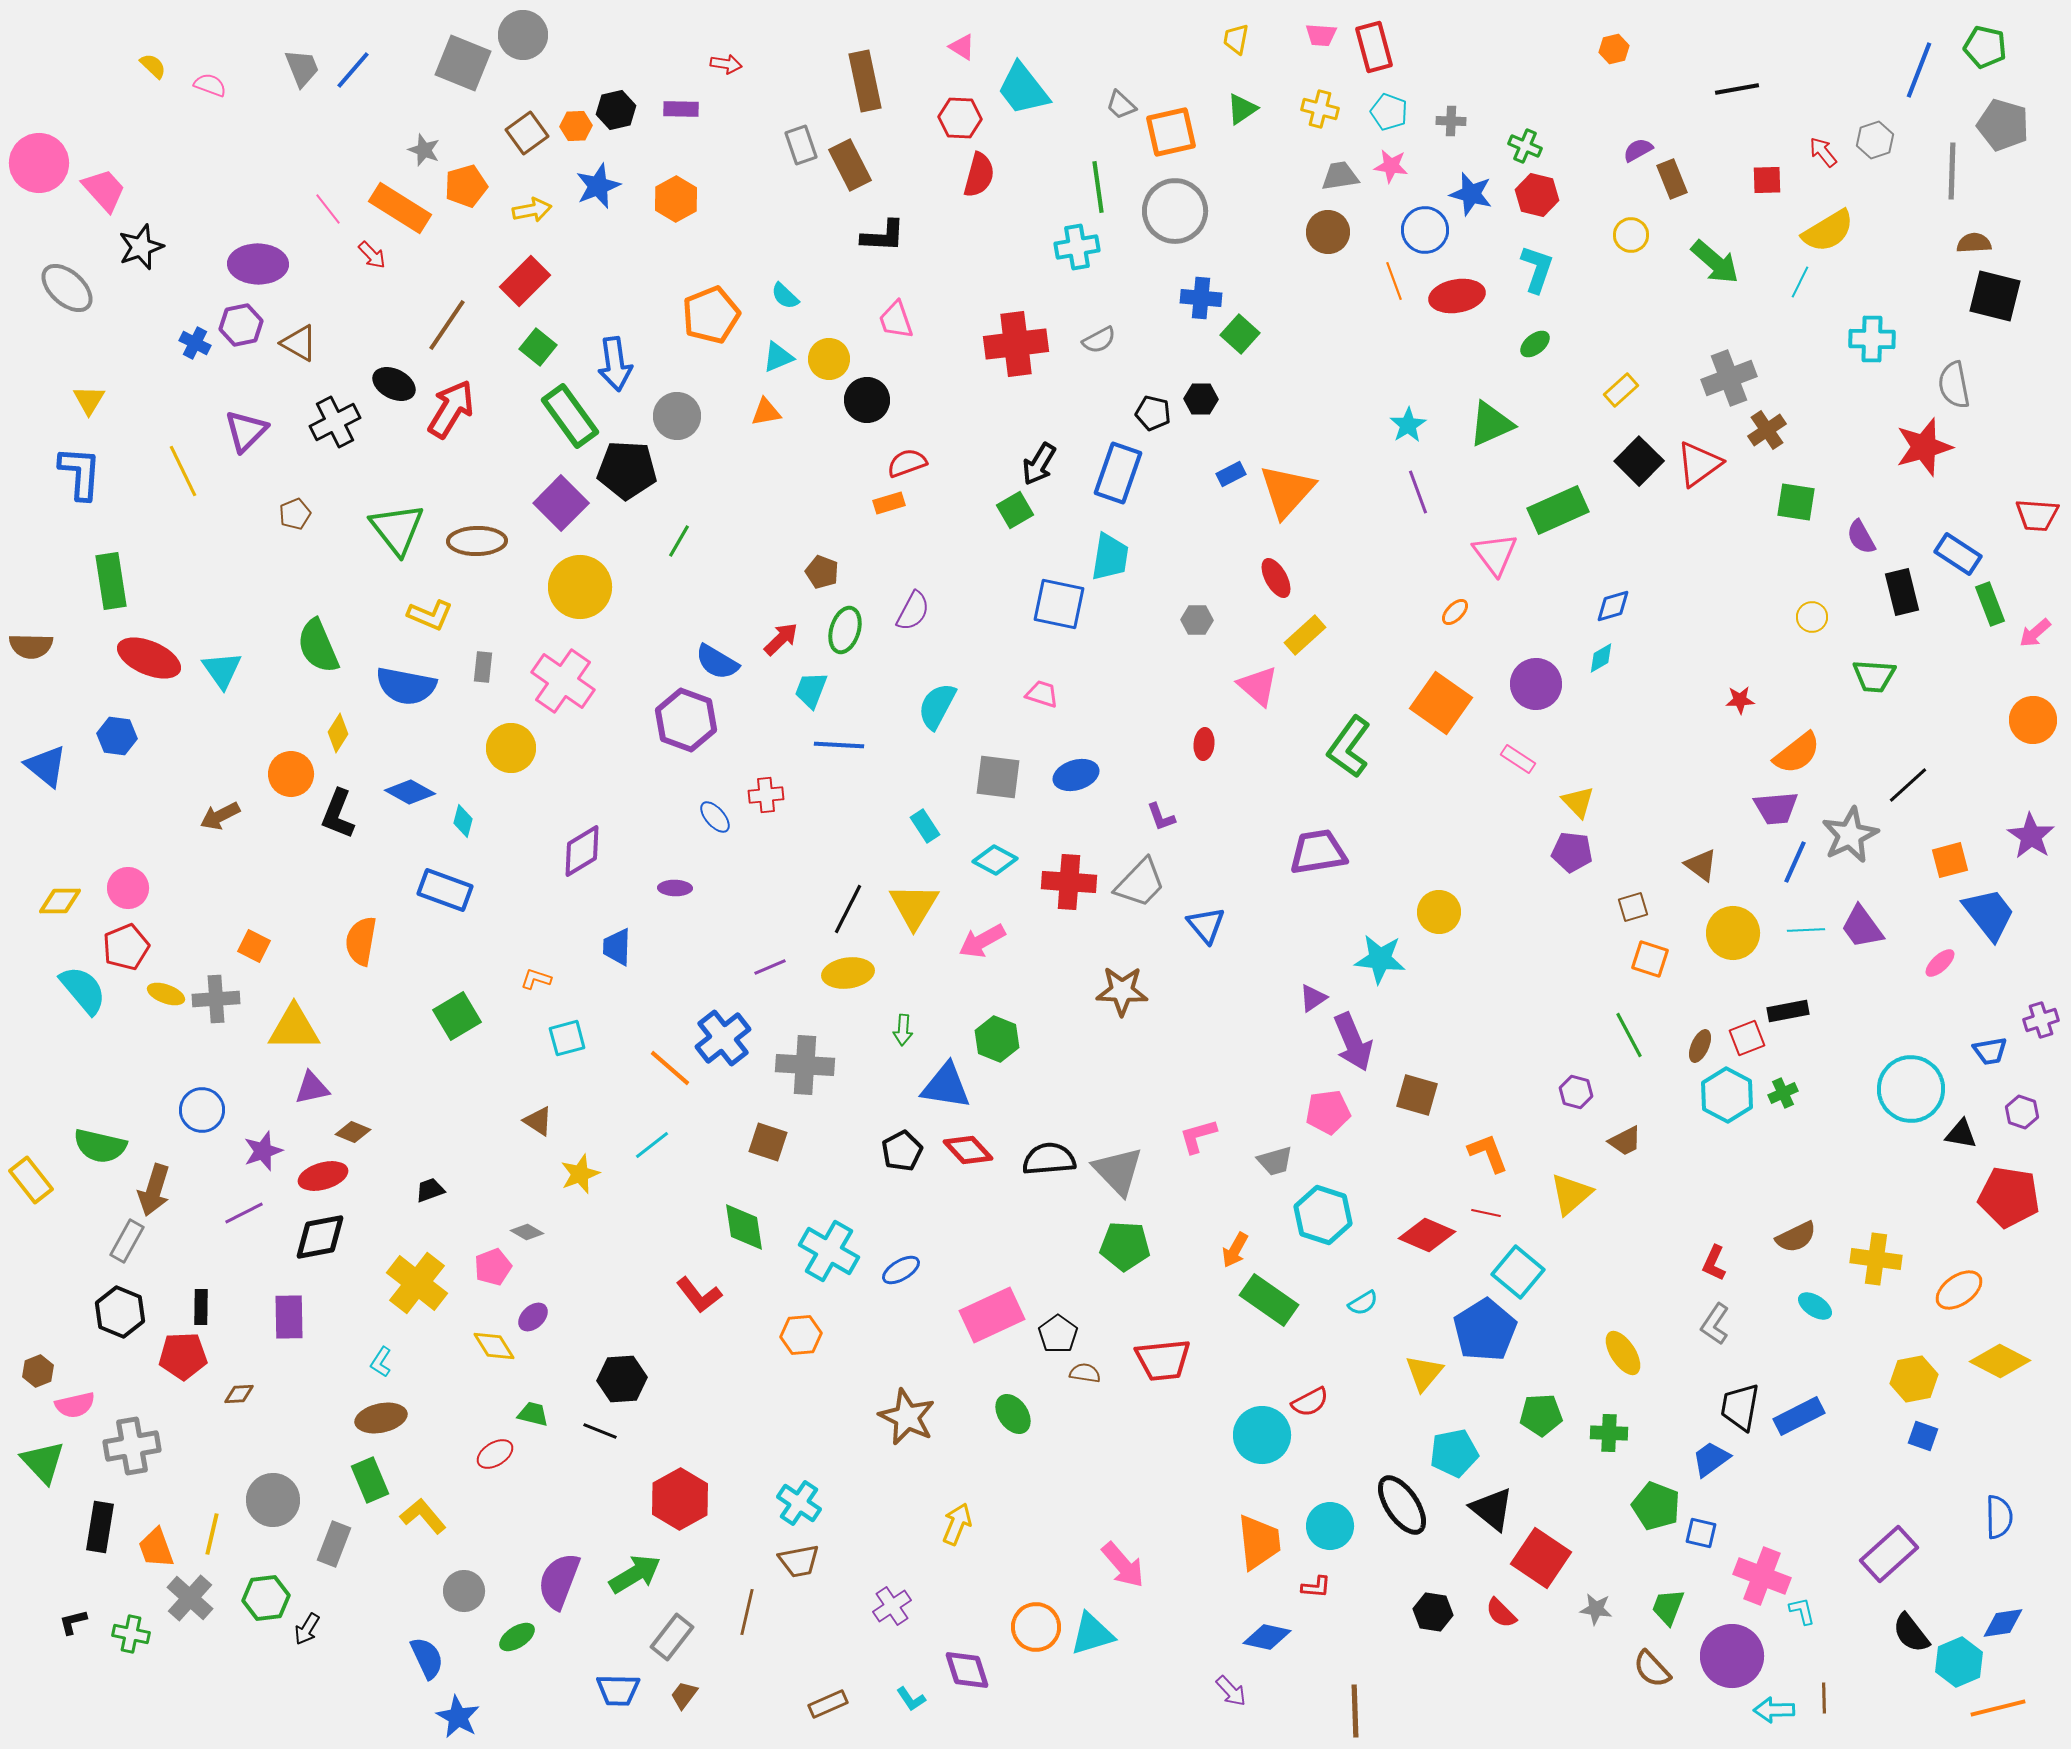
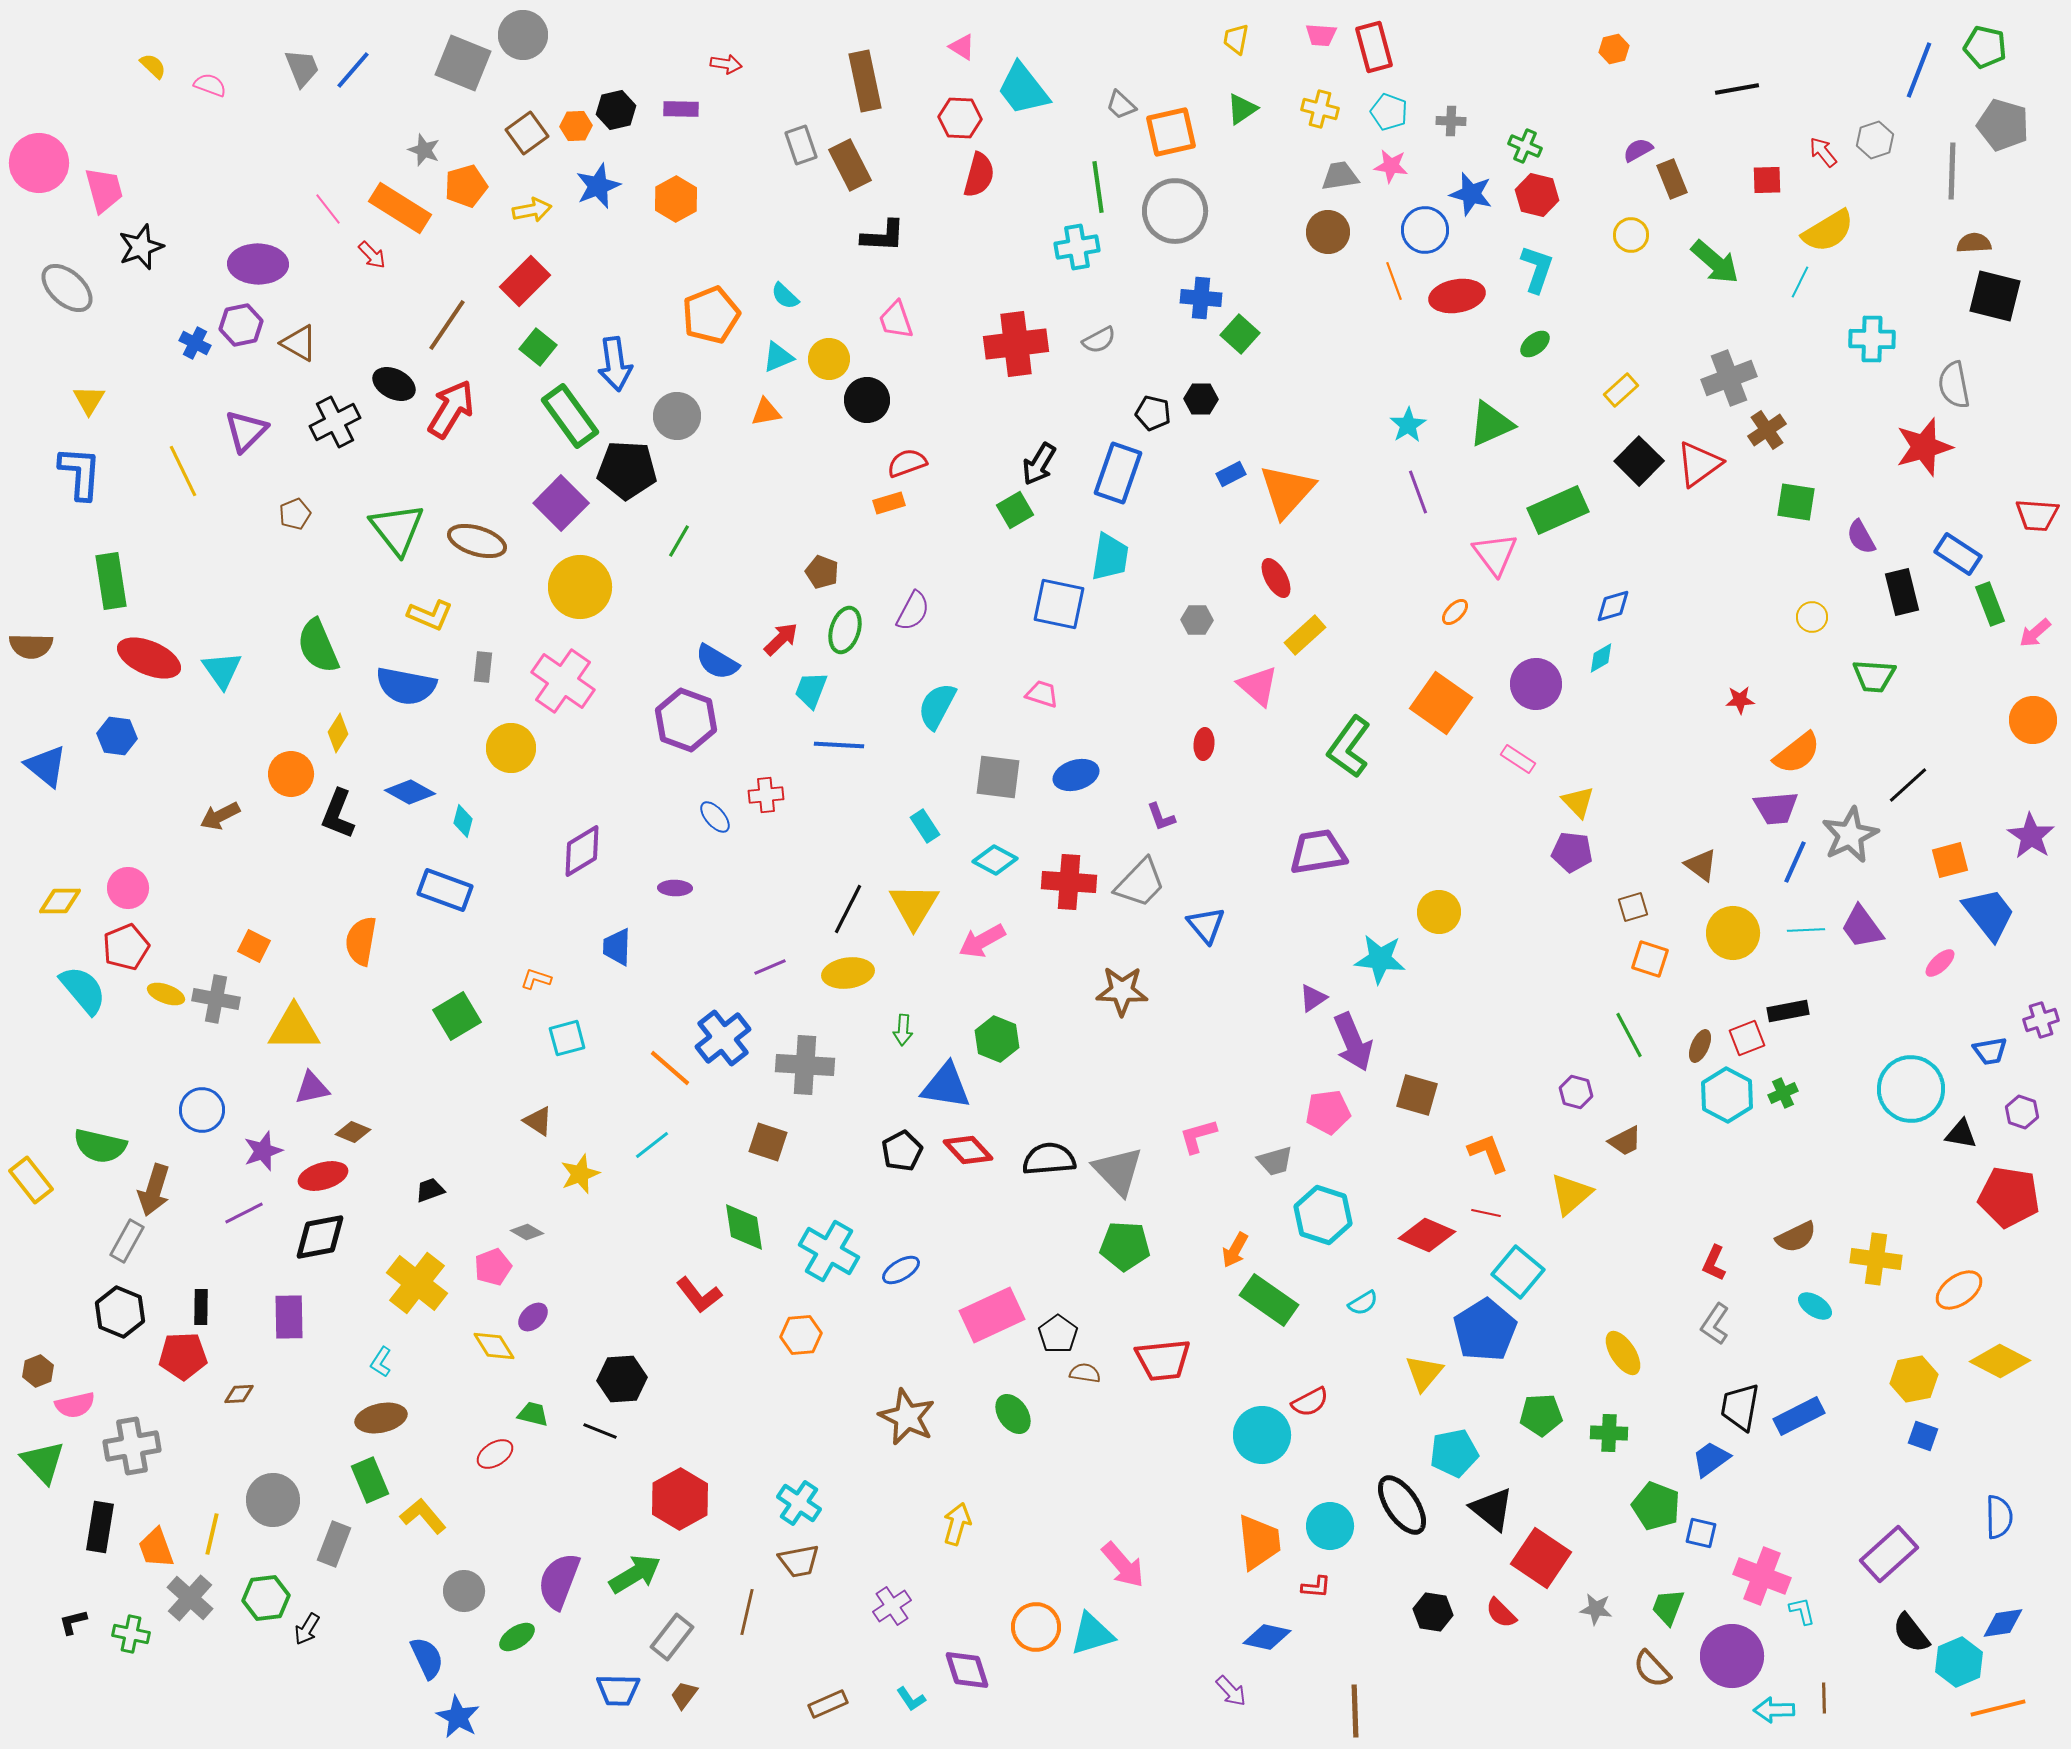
pink trapezoid at (104, 190): rotated 27 degrees clockwise
brown ellipse at (477, 541): rotated 18 degrees clockwise
gray cross at (216, 999): rotated 15 degrees clockwise
yellow arrow at (957, 1524): rotated 6 degrees counterclockwise
